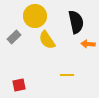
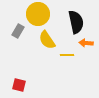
yellow circle: moved 3 px right, 2 px up
gray rectangle: moved 4 px right, 6 px up; rotated 16 degrees counterclockwise
orange arrow: moved 2 px left, 1 px up
yellow line: moved 20 px up
red square: rotated 24 degrees clockwise
